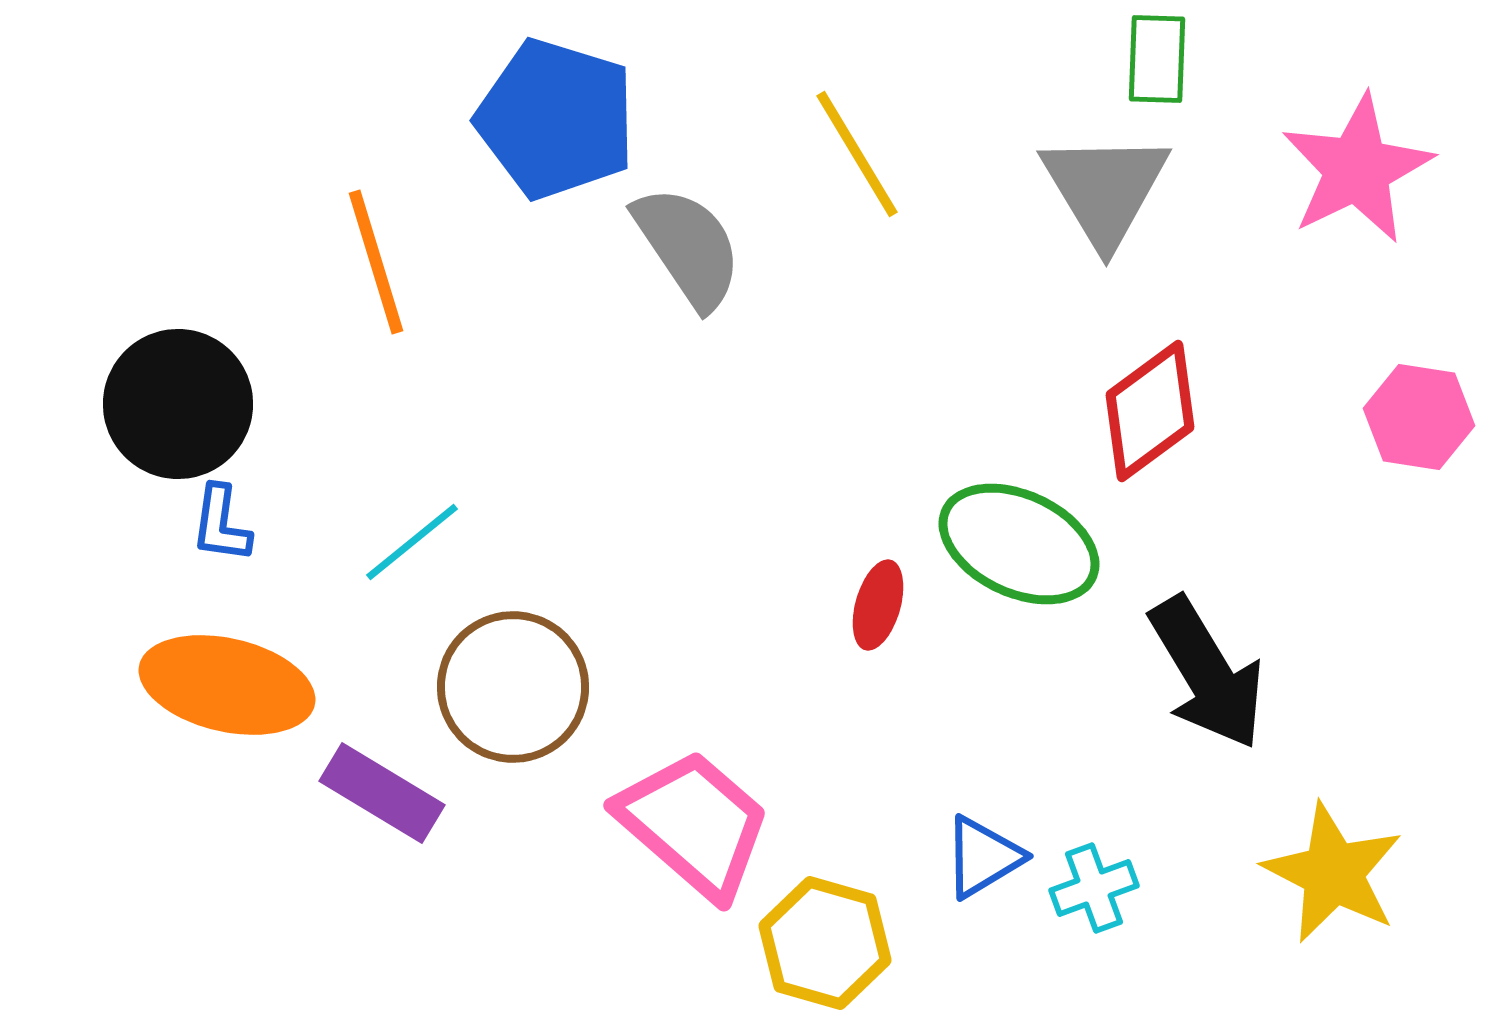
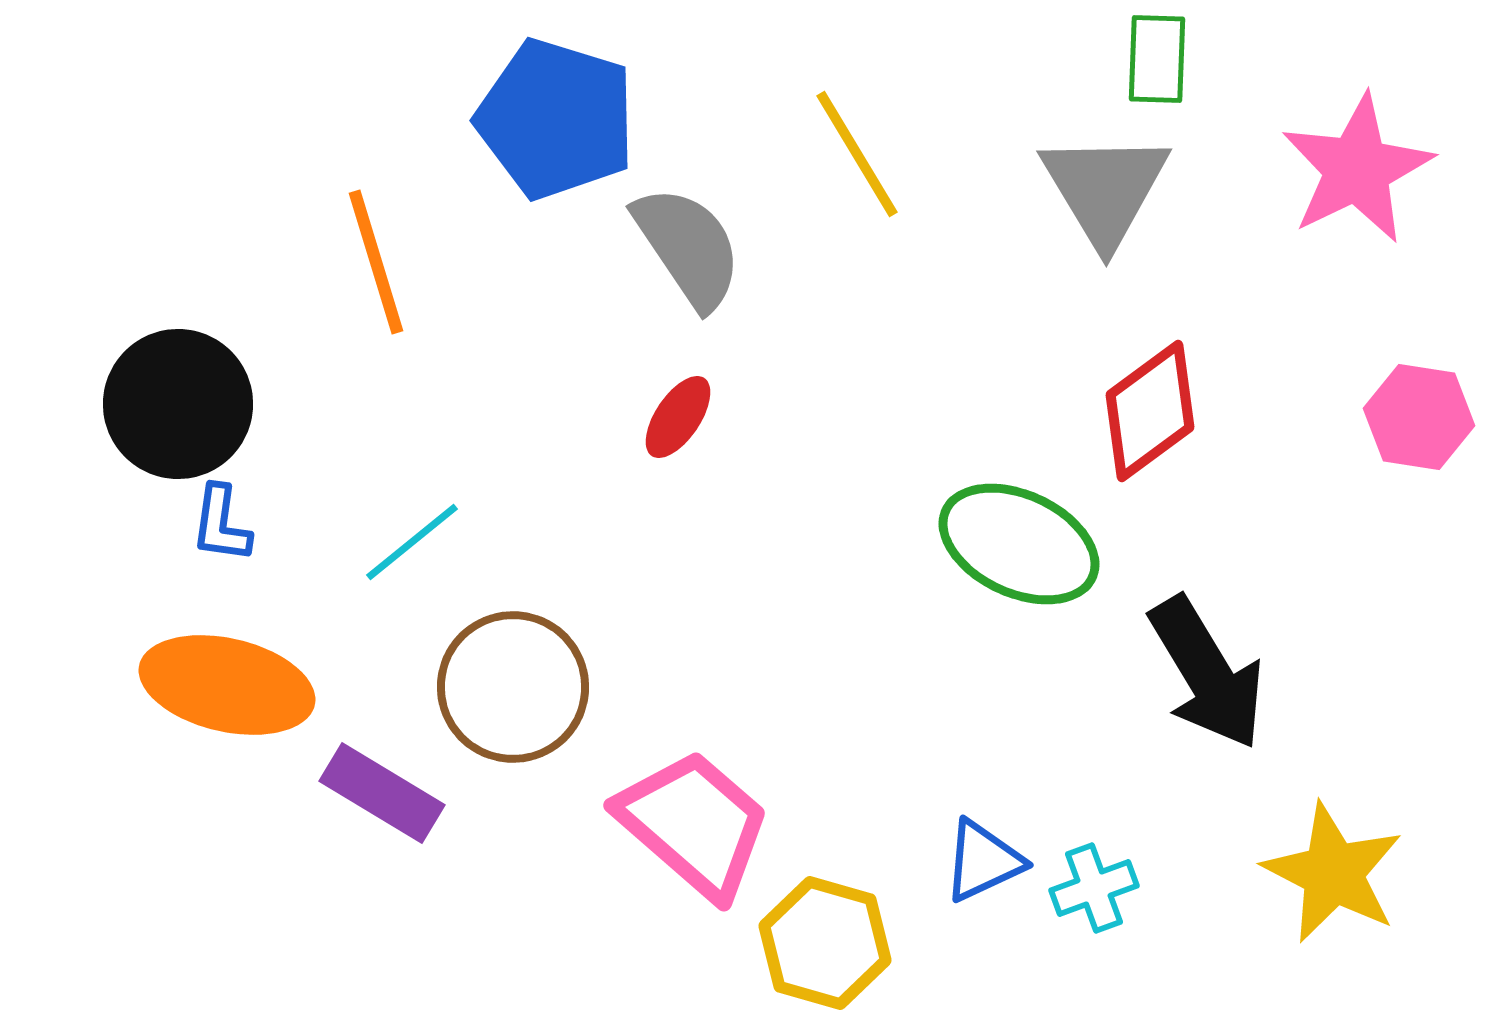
red ellipse: moved 200 px left, 188 px up; rotated 18 degrees clockwise
blue triangle: moved 4 px down; rotated 6 degrees clockwise
